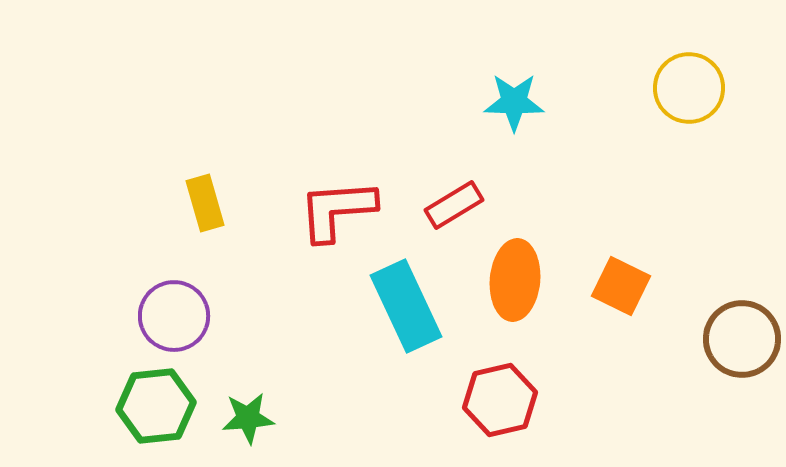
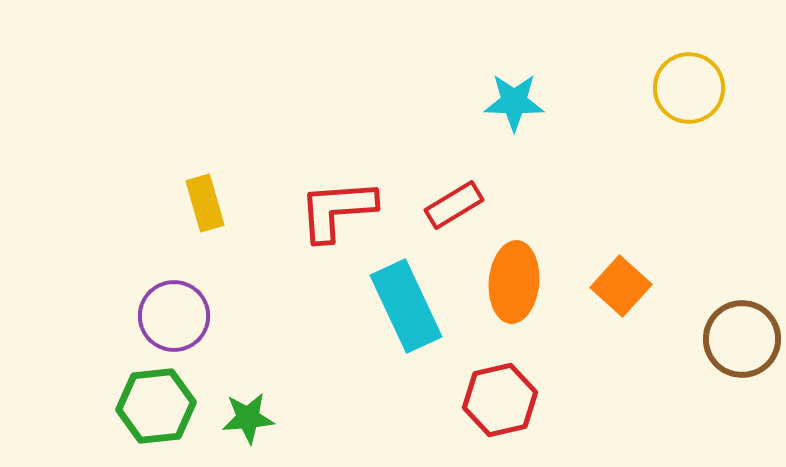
orange ellipse: moved 1 px left, 2 px down
orange square: rotated 16 degrees clockwise
